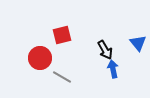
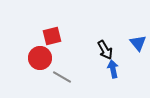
red square: moved 10 px left, 1 px down
